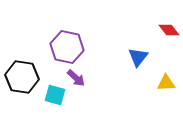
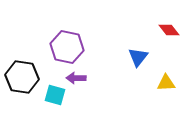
purple arrow: rotated 138 degrees clockwise
